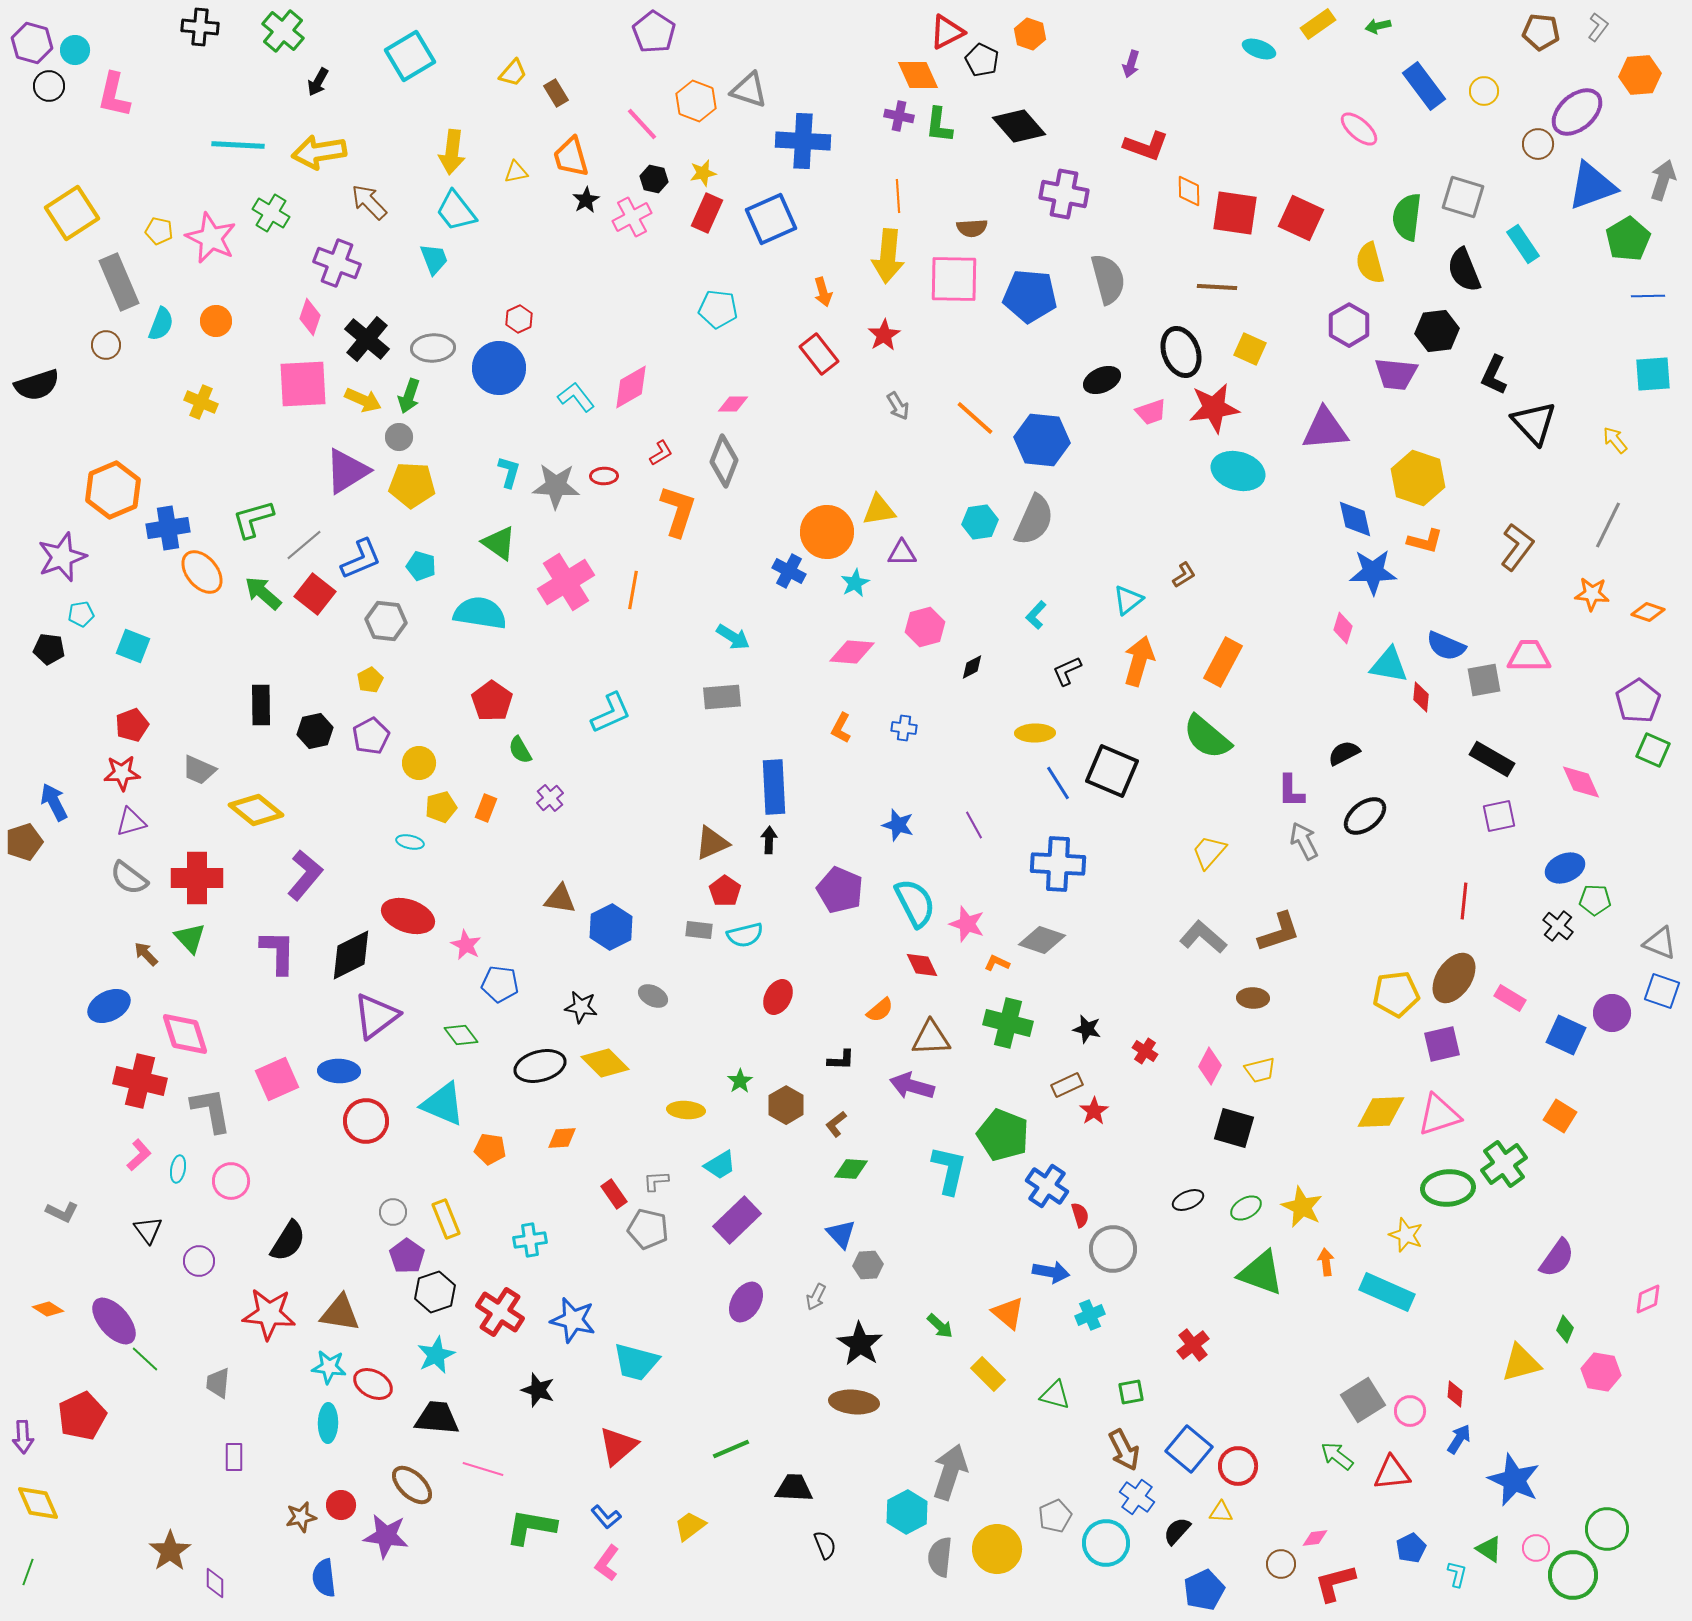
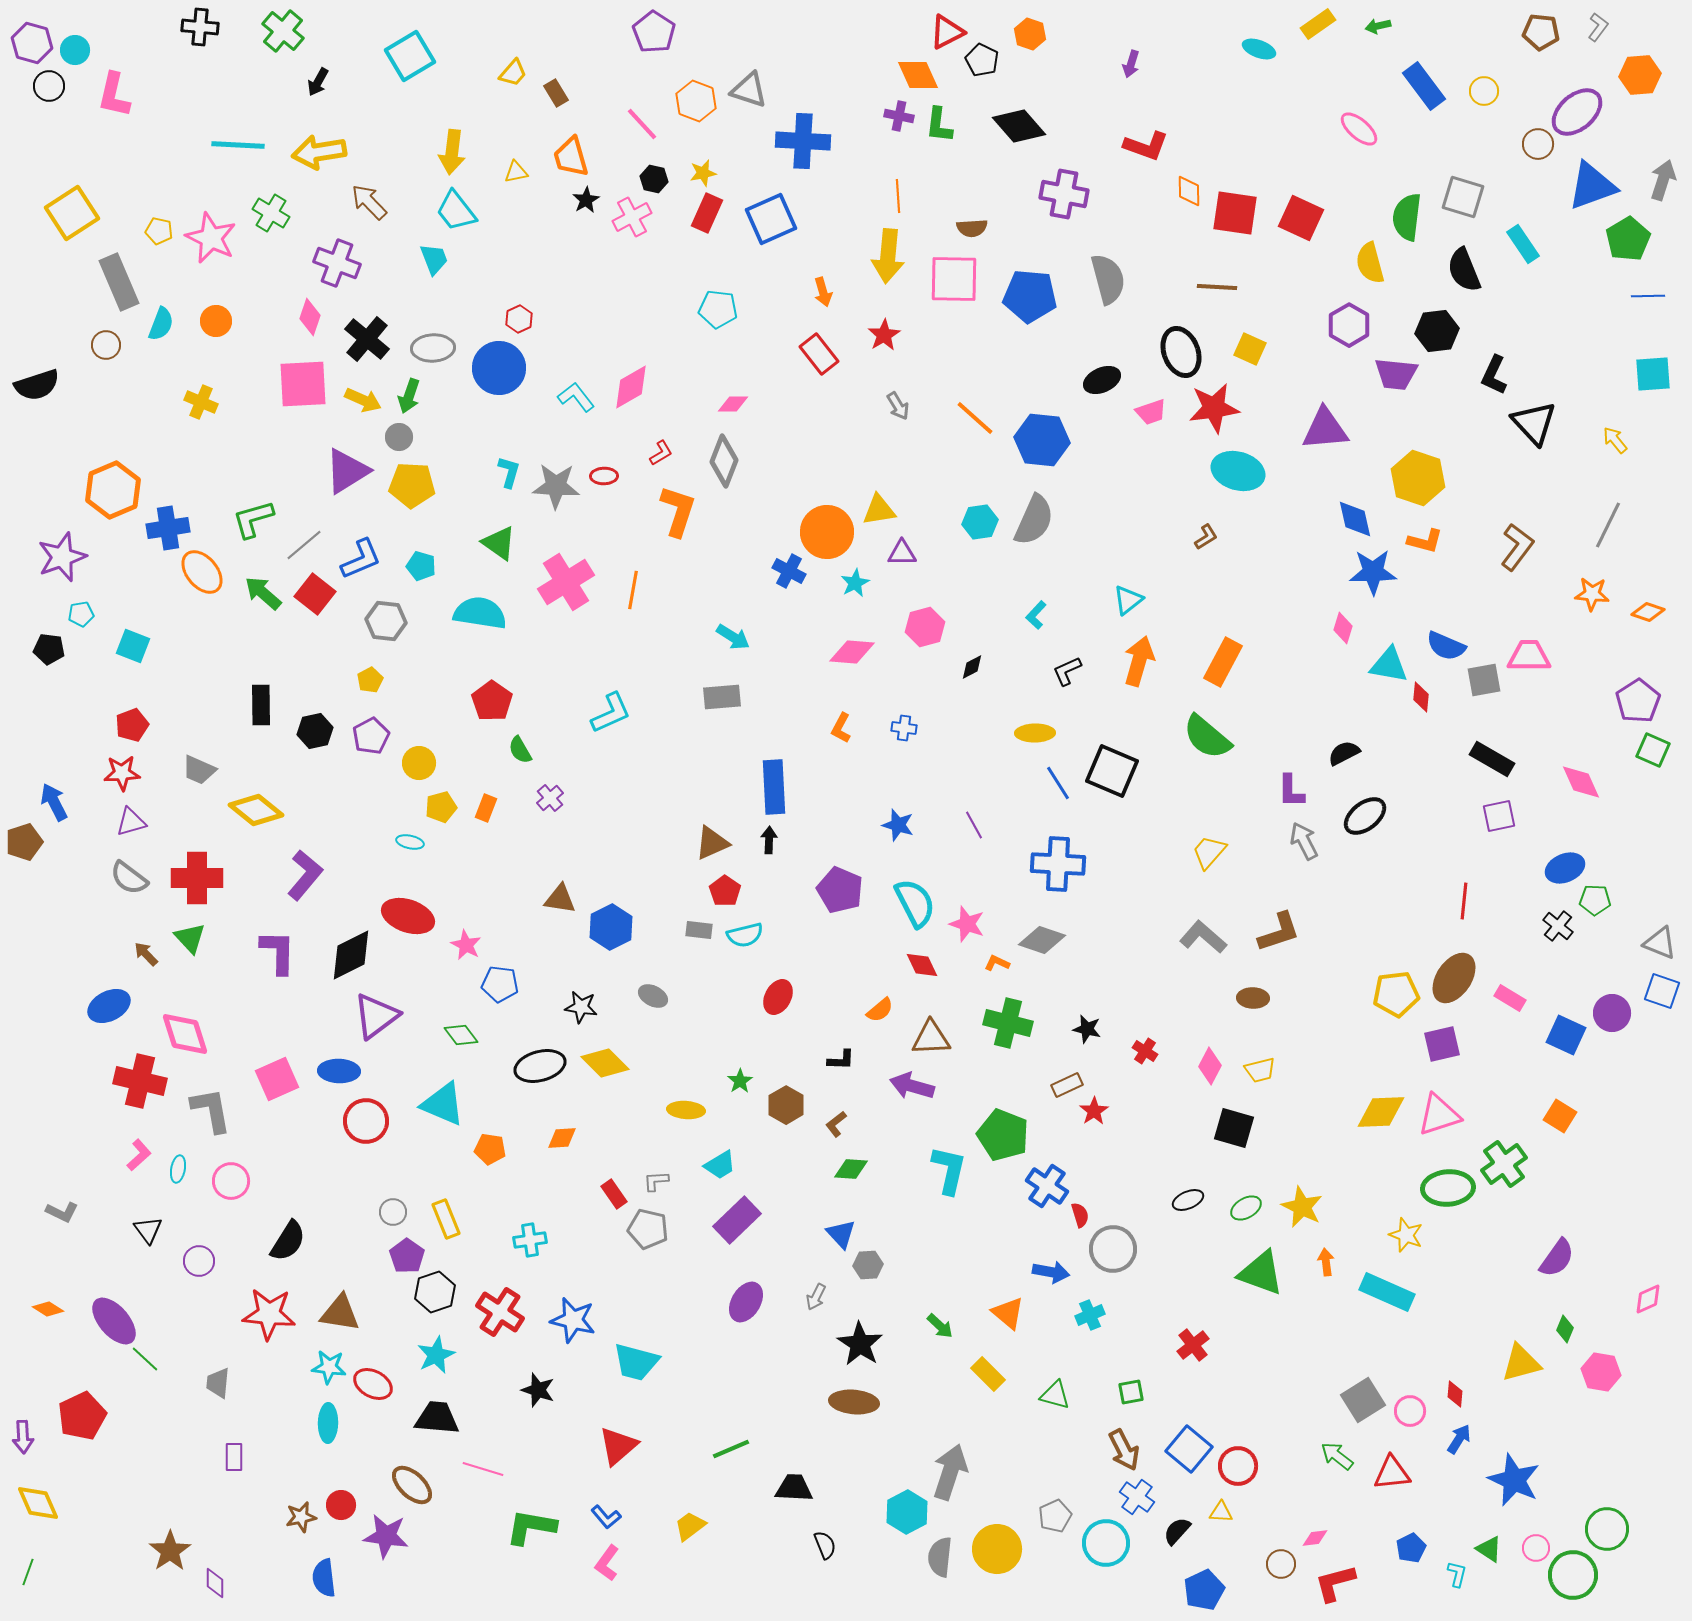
brown L-shape at (1184, 575): moved 22 px right, 38 px up
